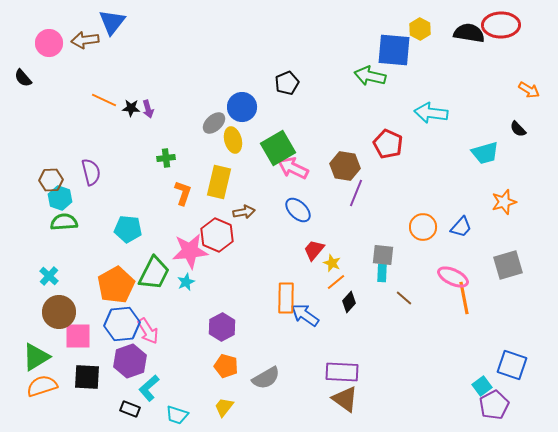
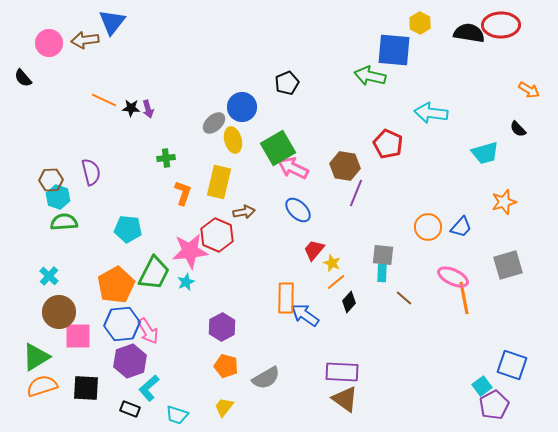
yellow hexagon at (420, 29): moved 6 px up
cyan hexagon at (60, 198): moved 2 px left, 1 px up
orange circle at (423, 227): moved 5 px right
black square at (87, 377): moved 1 px left, 11 px down
